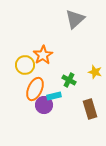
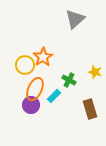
orange star: moved 2 px down
cyan rectangle: rotated 32 degrees counterclockwise
purple circle: moved 13 px left
